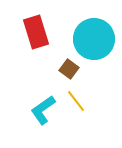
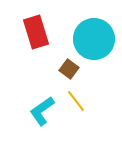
cyan L-shape: moved 1 px left, 1 px down
